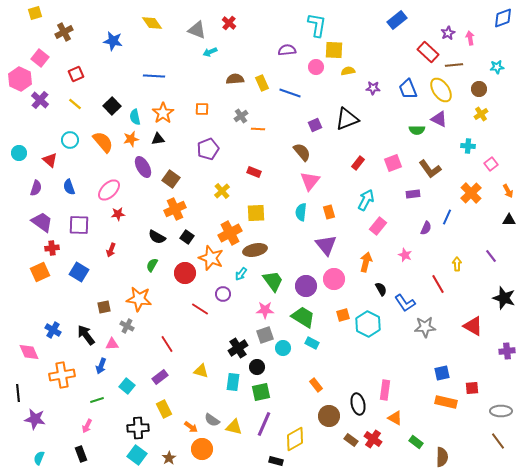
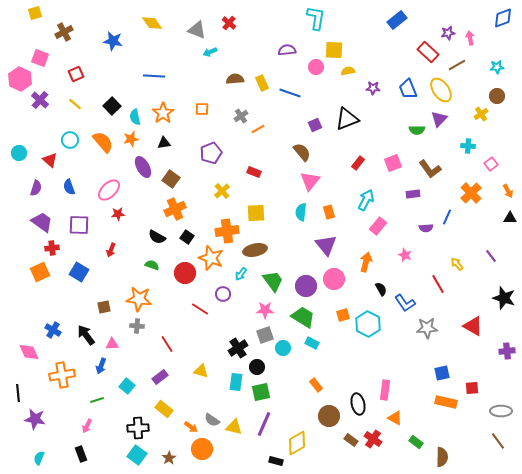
cyan L-shape at (317, 25): moved 1 px left, 7 px up
purple star at (448, 33): rotated 16 degrees clockwise
pink square at (40, 58): rotated 18 degrees counterclockwise
brown line at (454, 65): moved 3 px right; rotated 24 degrees counterclockwise
brown circle at (479, 89): moved 18 px right, 7 px down
purple triangle at (439, 119): rotated 48 degrees clockwise
orange line at (258, 129): rotated 32 degrees counterclockwise
black triangle at (158, 139): moved 6 px right, 4 px down
purple pentagon at (208, 149): moved 3 px right, 4 px down
black triangle at (509, 220): moved 1 px right, 2 px up
purple semicircle at (426, 228): rotated 64 degrees clockwise
orange cross at (230, 233): moved 3 px left, 2 px up; rotated 20 degrees clockwise
yellow arrow at (457, 264): rotated 40 degrees counterclockwise
green semicircle at (152, 265): rotated 80 degrees clockwise
gray cross at (127, 326): moved 10 px right; rotated 24 degrees counterclockwise
gray star at (425, 327): moved 2 px right, 1 px down
cyan rectangle at (233, 382): moved 3 px right
yellow rectangle at (164, 409): rotated 24 degrees counterclockwise
yellow diamond at (295, 439): moved 2 px right, 4 px down
